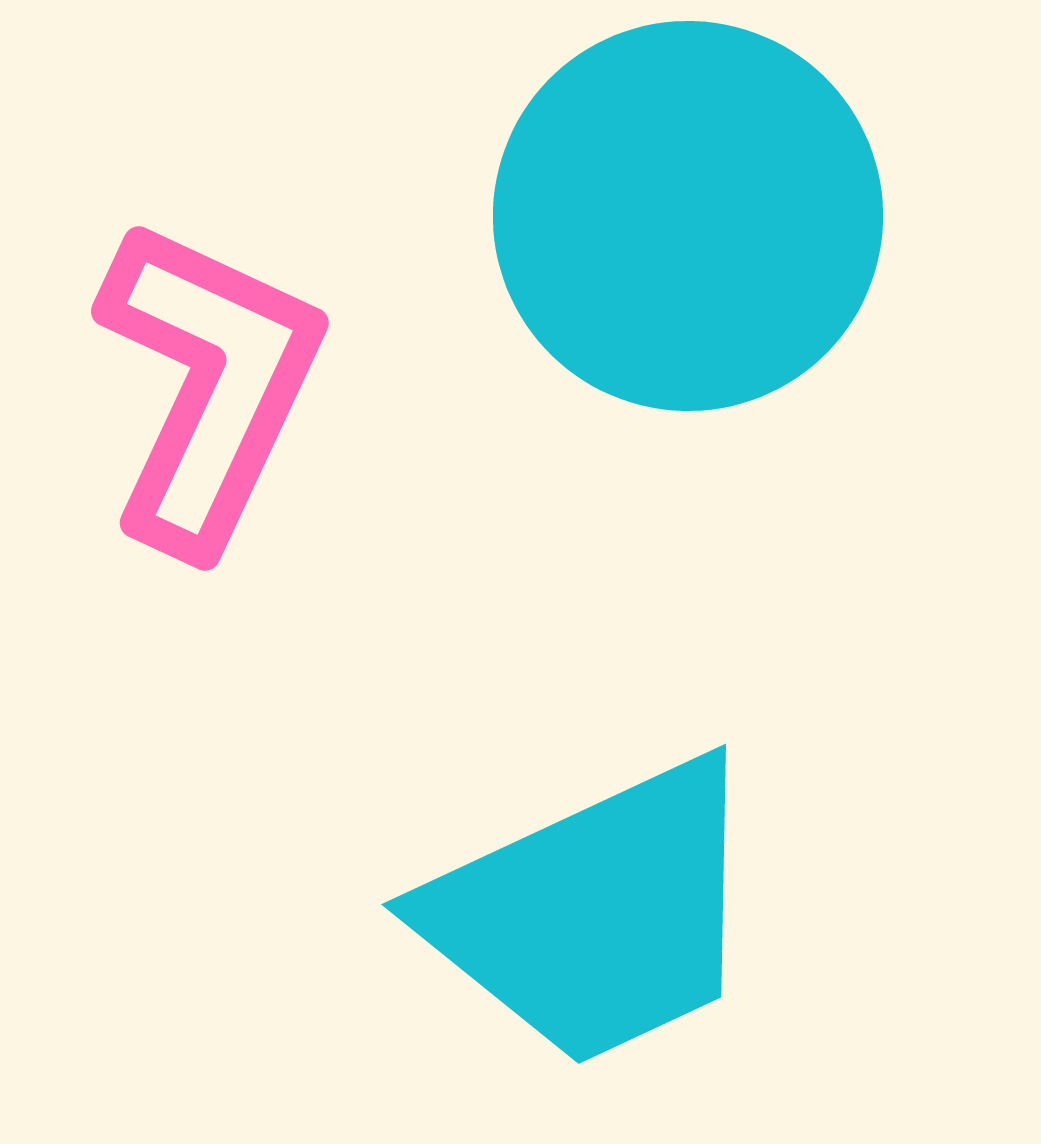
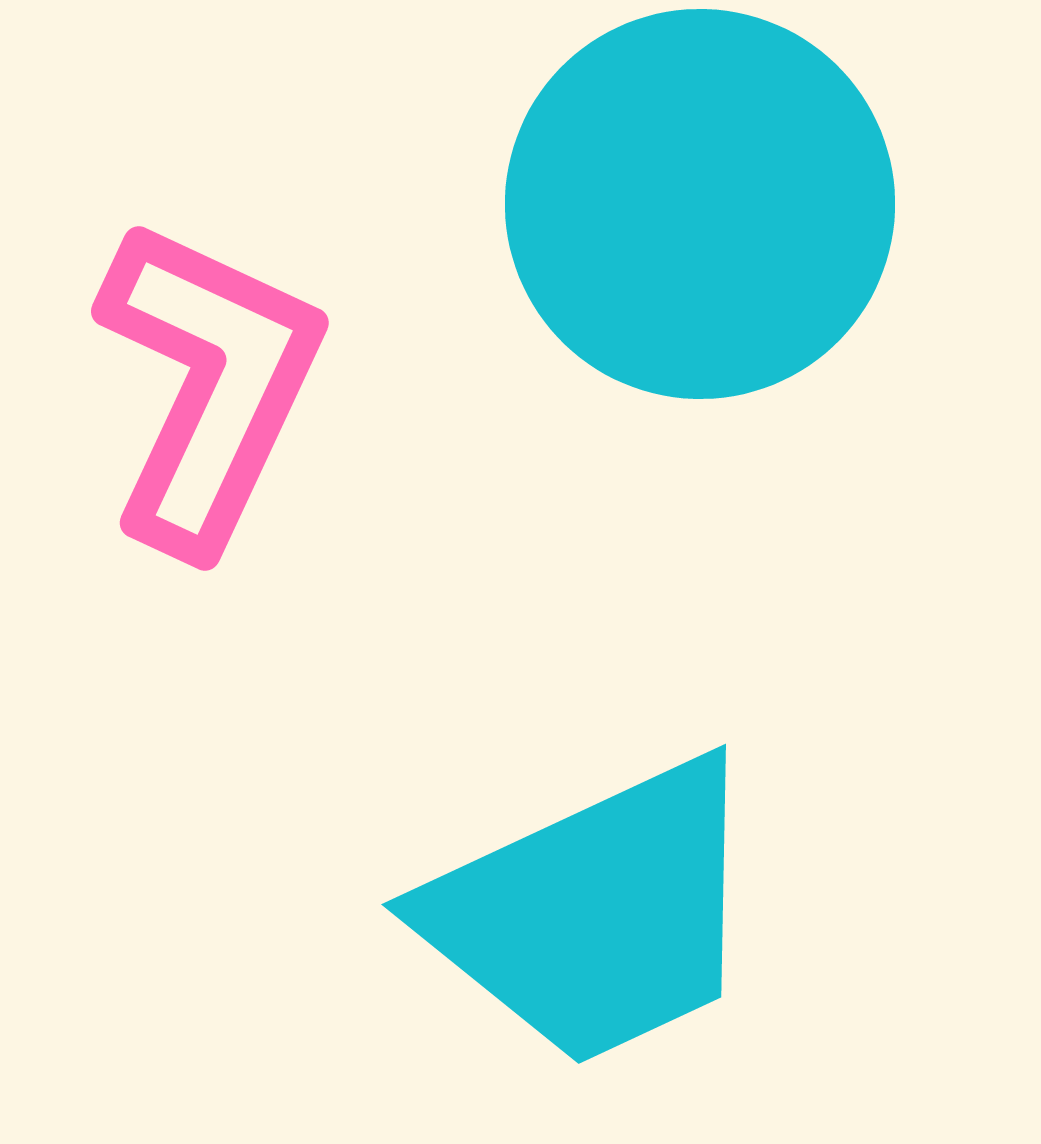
cyan circle: moved 12 px right, 12 px up
